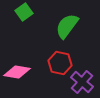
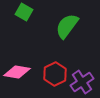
green square: rotated 24 degrees counterclockwise
red hexagon: moved 5 px left, 11 px down; rotated 20 degrees clockwise
purple cross: rotated 15 degrees clockwise
